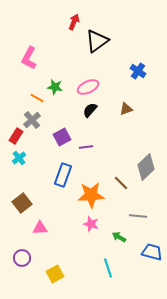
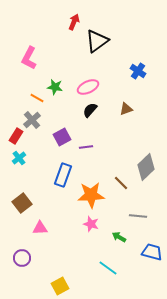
cyan line: rotated 36 degrees counterclockwise
yellow square: moved 5 px right, 12 px down
